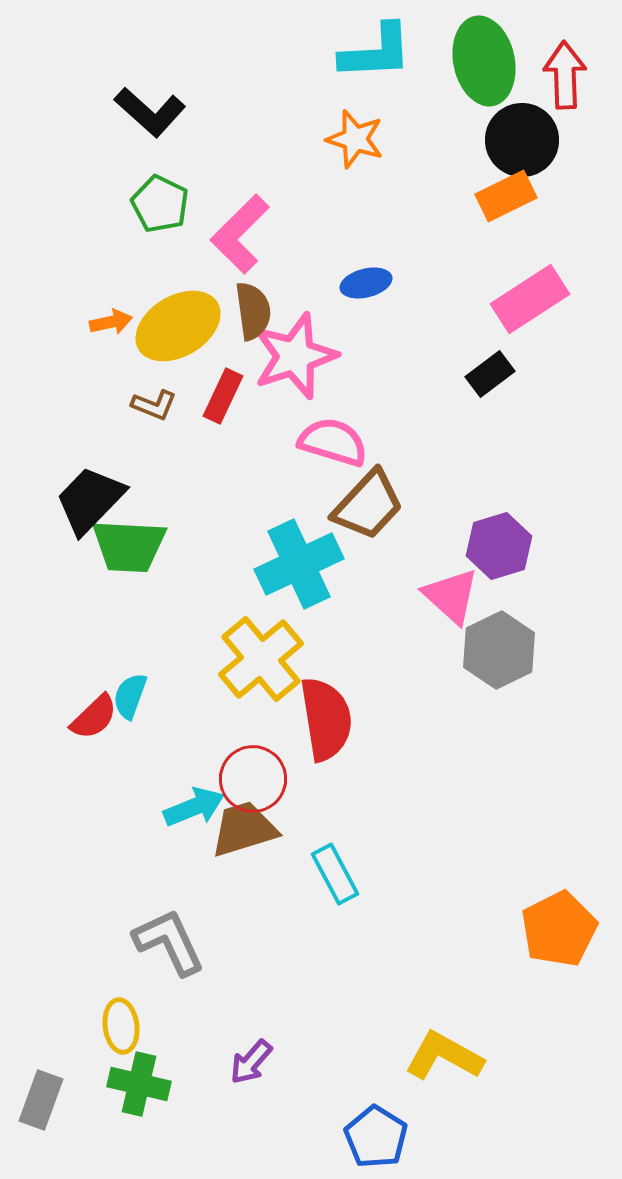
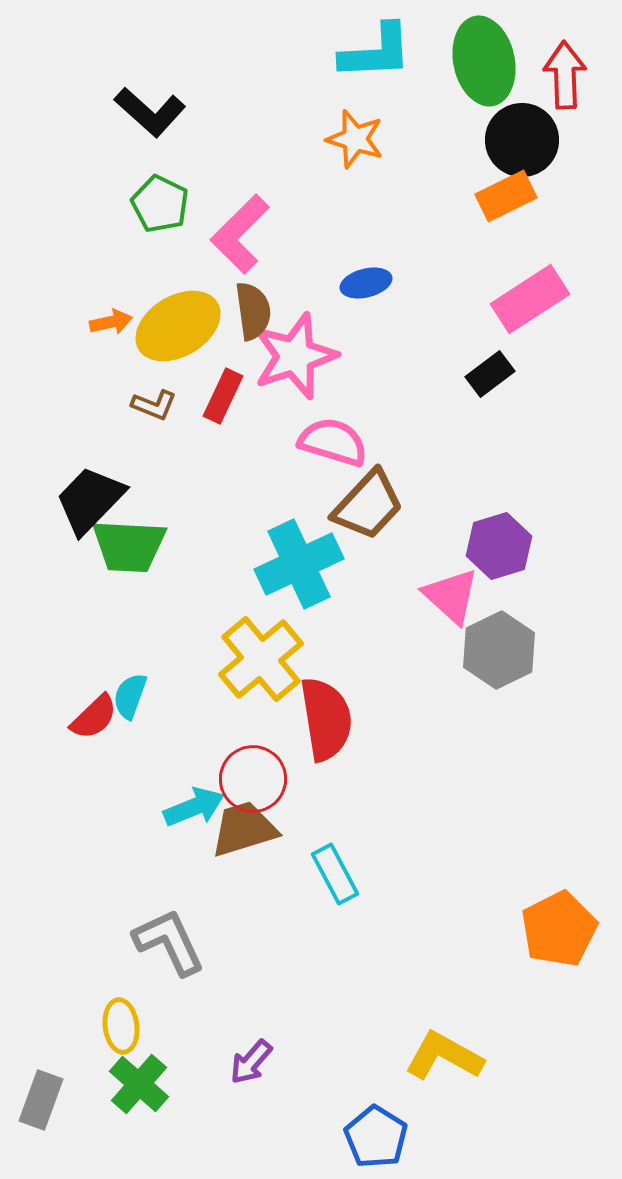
green cross at (139, 1084): rotated 28 degrees clockwise
